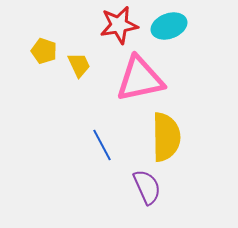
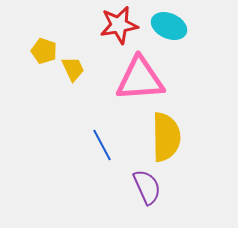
cyan ellipse: rotated 44 degrees clockwise
yellow trapezoid: moved 6 px left, 4 px down
pink triangle: rotated 8 degrees clockwise
